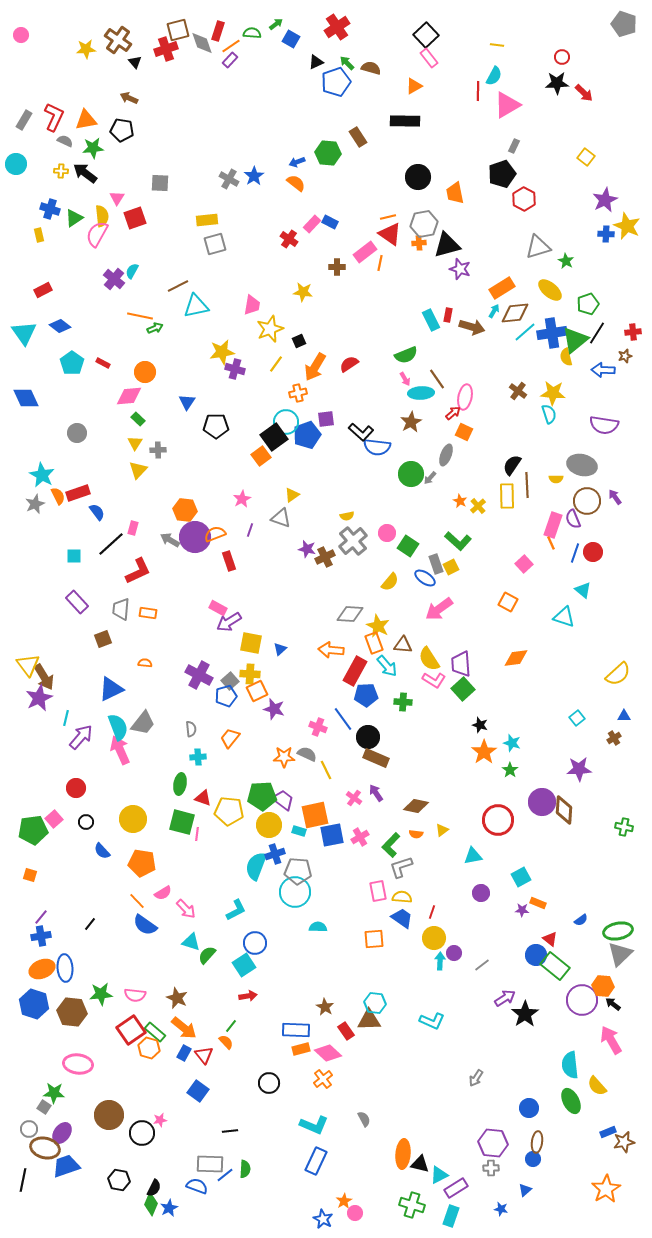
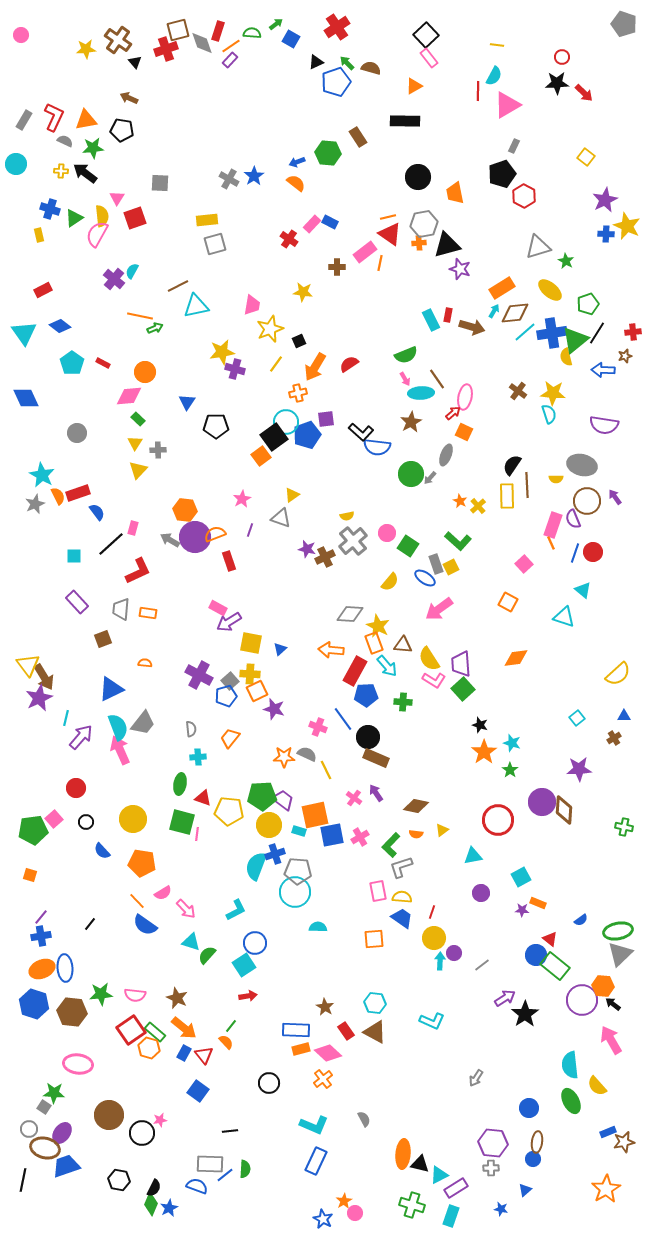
red hexagon at (524, 199): moved 3 px up
brown triangle at (369, 1020): moved 6 px right, 12 px down; rotated 30 degrees clockwise
